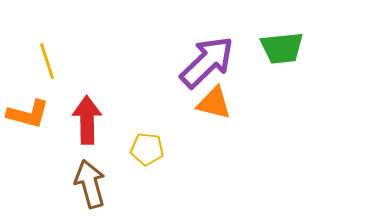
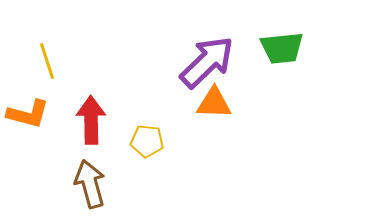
orange triangle: rotated 12 degrees counterclockwise
red arrow: moved 4 px right
yellow pentagon: moved 8 px up
